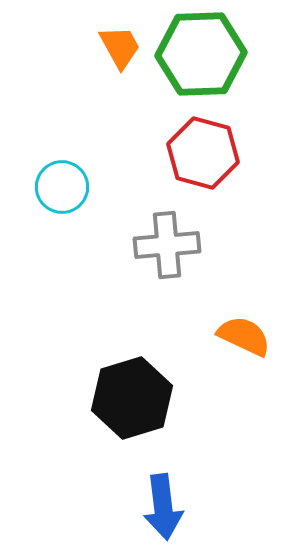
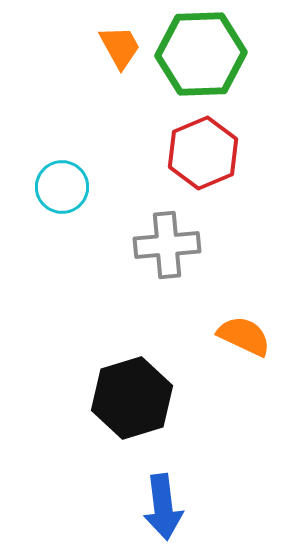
red hexagon: rotated 22 degrees clockwise
